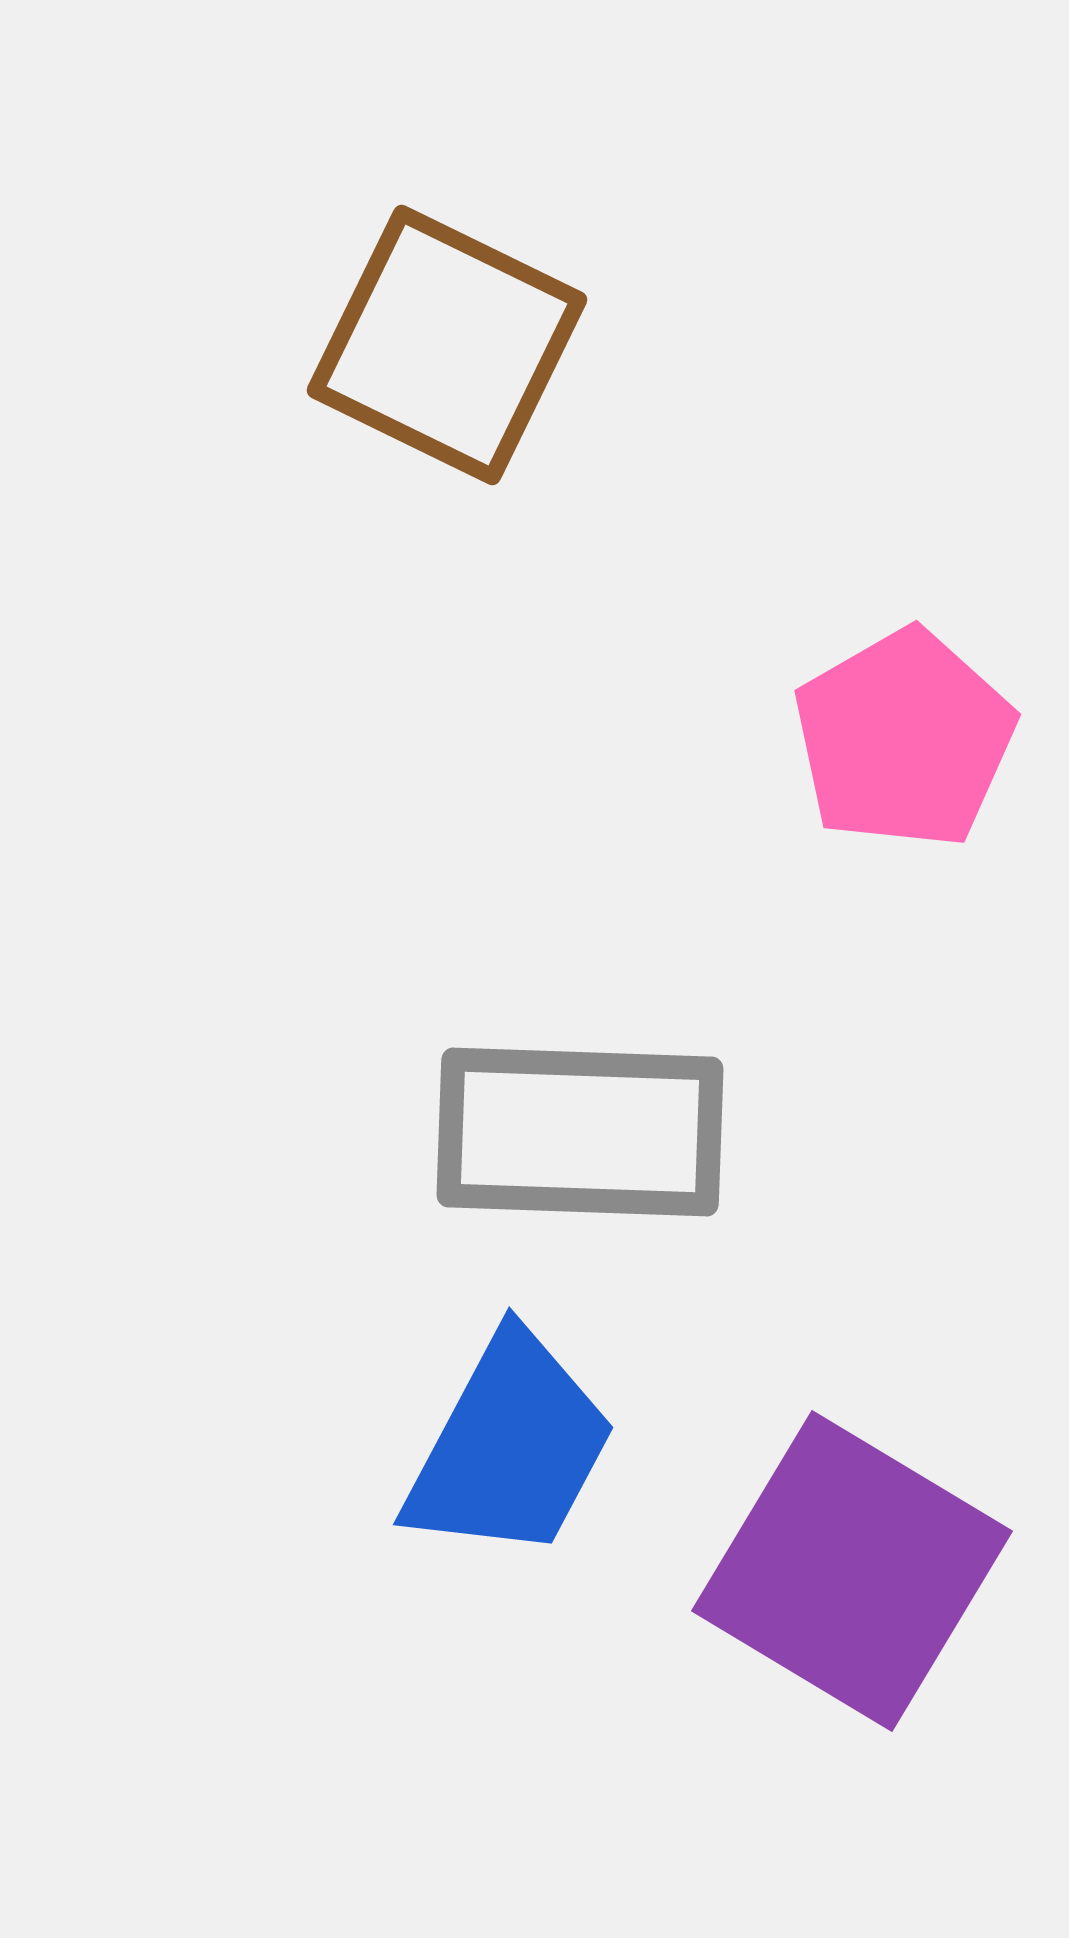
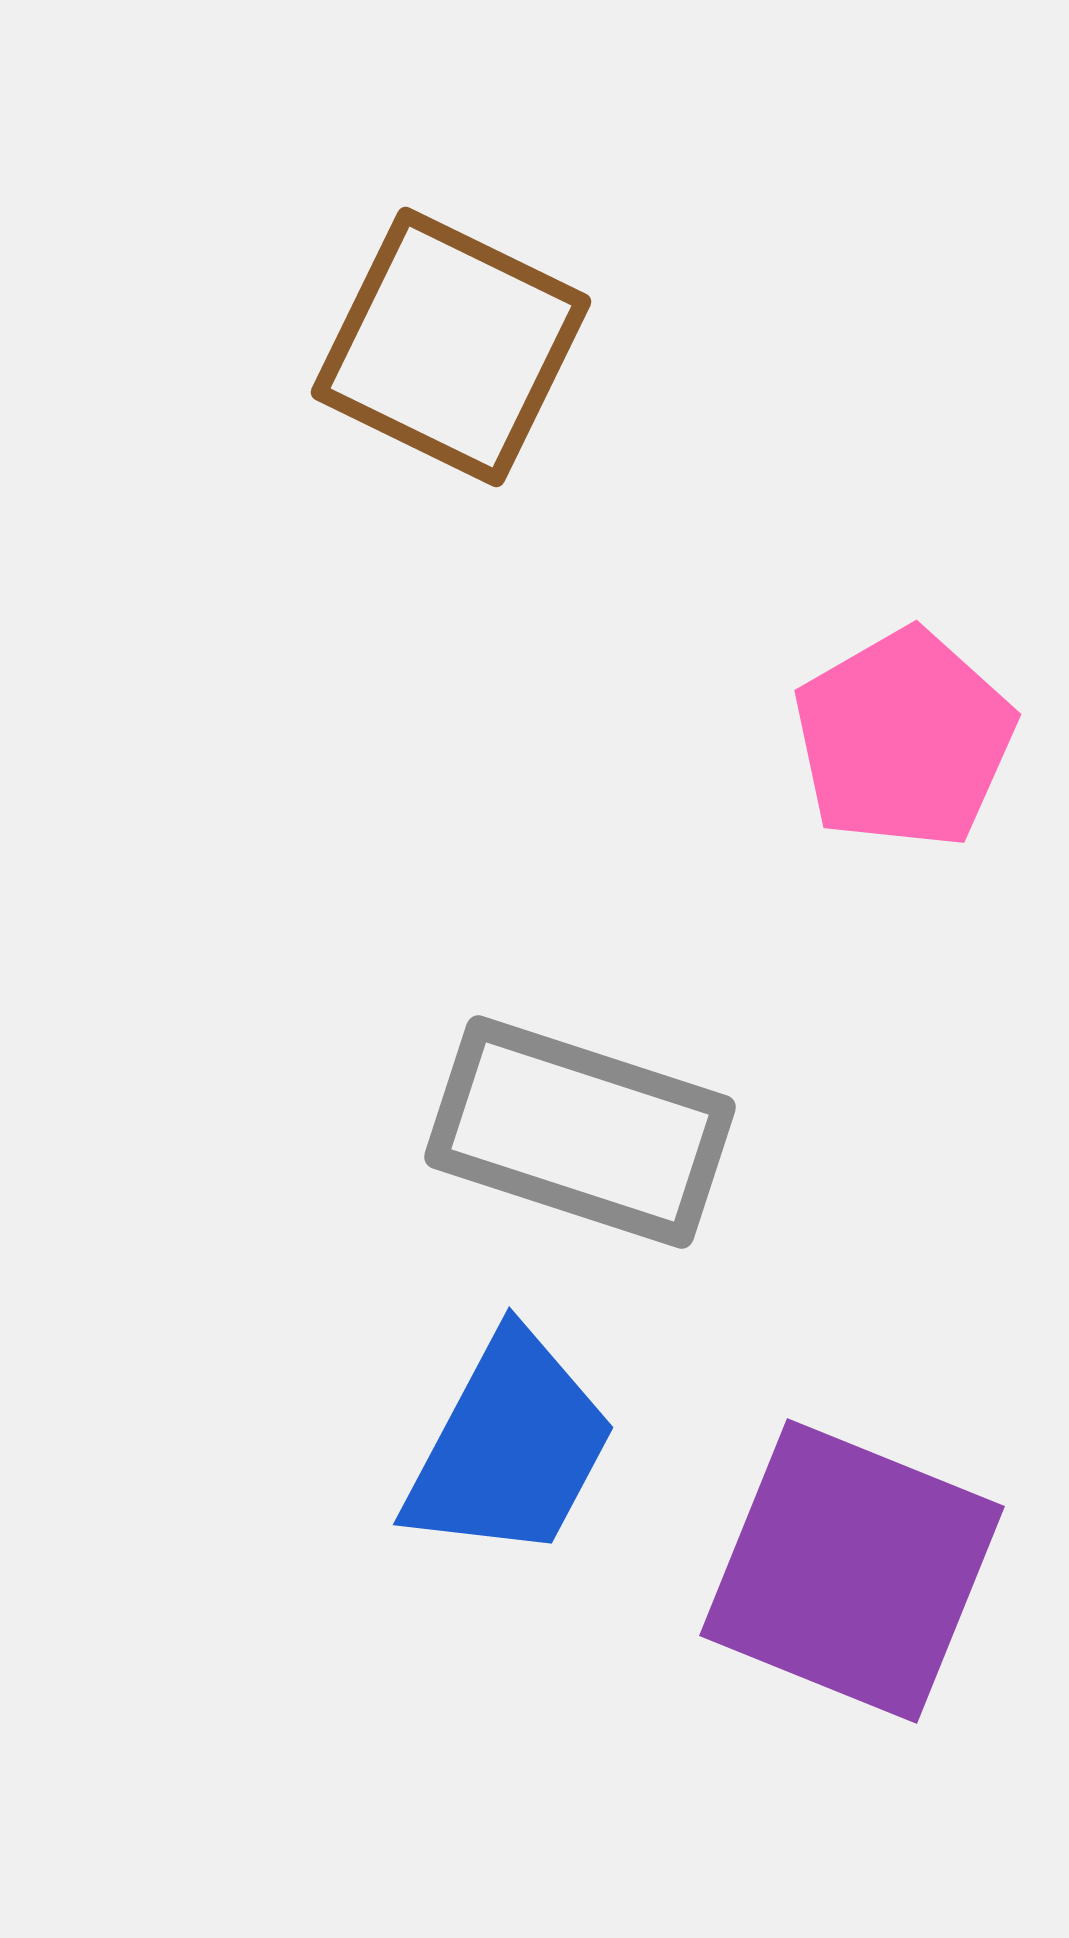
brown square: moved 4 px right, 2 px down
gray rectangle: rotated 16 degrees clockwise
purple square: rotated 9 degrees counterclockwise
